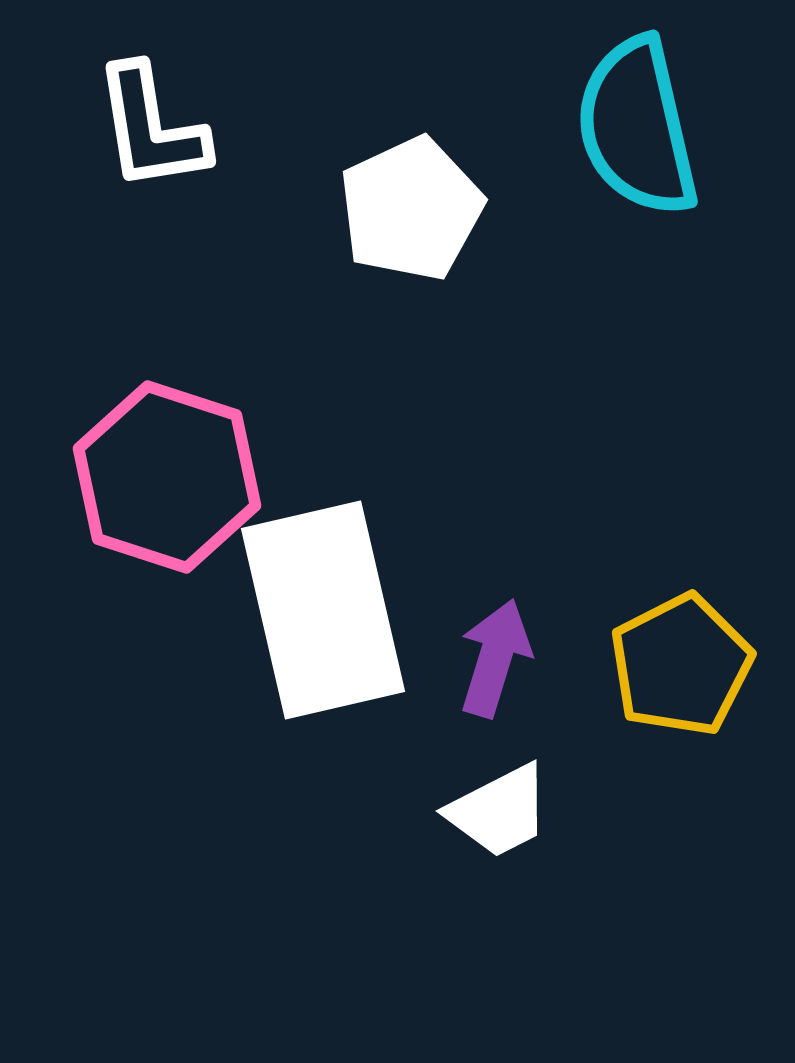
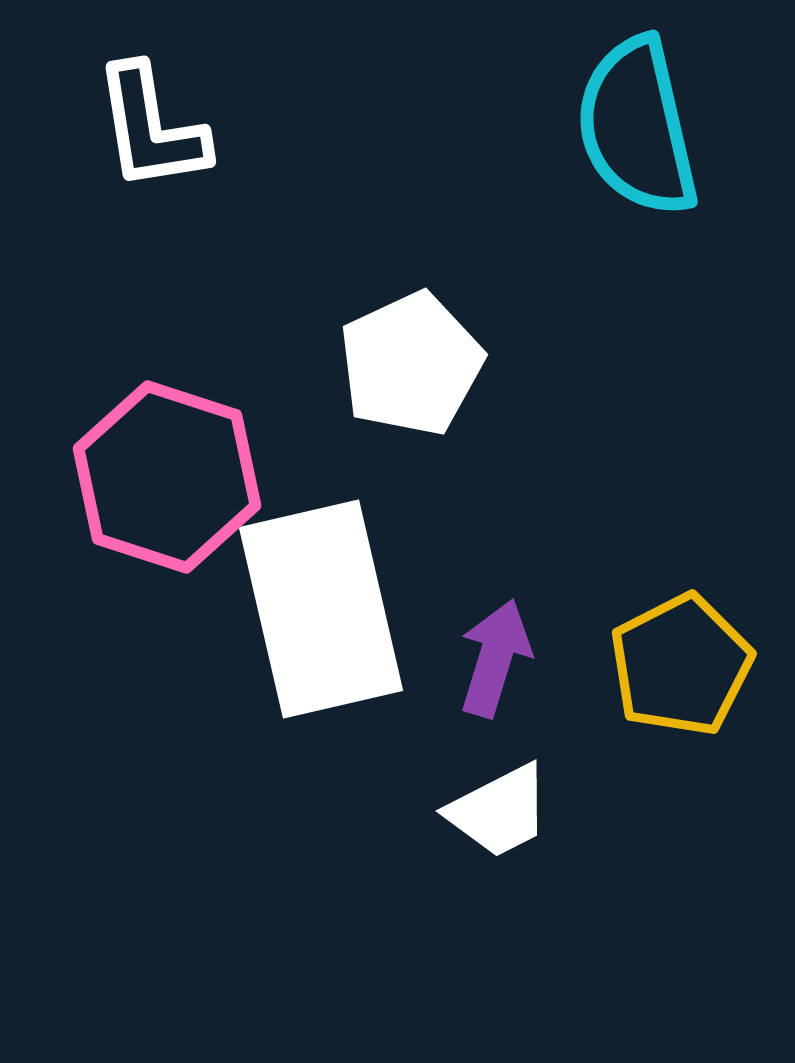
white pentagon: moved 155 px down
white rectangle: moved 2 px left, 1 px up
